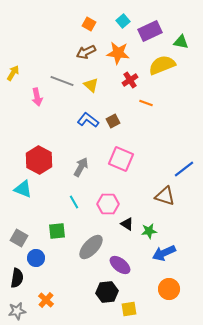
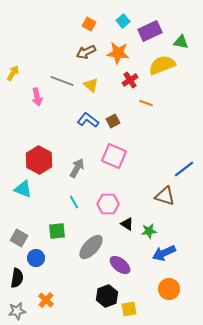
pink square: moved 7 px left, 3 px up
gray arrow: moved 4 px left, 1 px down
black hexagon: moved 4 px down; rotated 15 degrees counterclockwise
